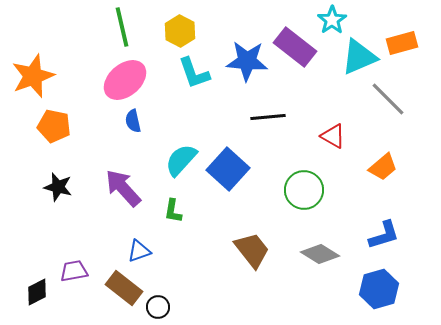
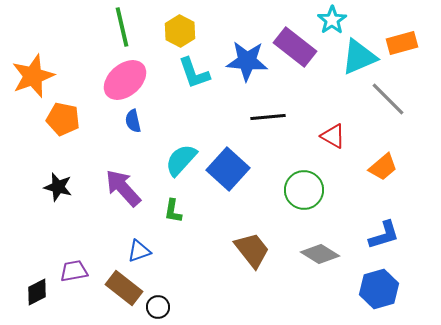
orange pentagon: moved 9 px right, 7 px up
